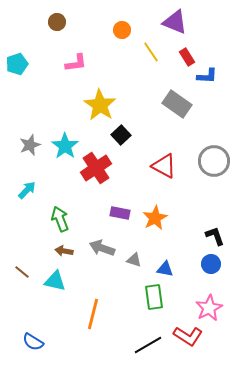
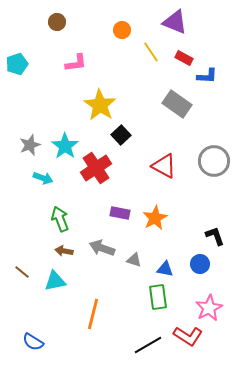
red rectangle: moved 3 px left, 1 px down; rotated 30 degrees counterclockwise
cyan arrow: moved 16 px right, 12 px up; rotated 66 degrees clockwise
blue circle: moved 11 px left
cyan triangle: rotated 25 degrees counterclockwise
green rectangle: moved 4 px right
